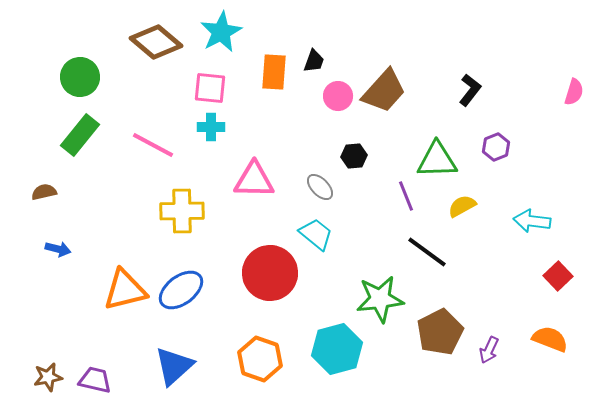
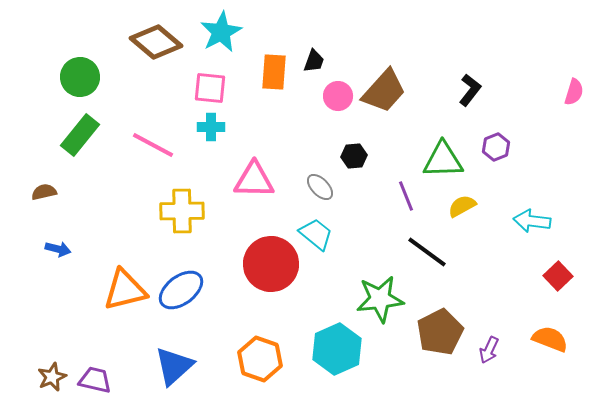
green triangle: moved 6 px right
red circle: moved 1 px right, 9 px up
cyan hexagon: rotated 9 degrees counterclockwise
brown star: moved 4 px right; rotated 12 degrees counterclockwise
